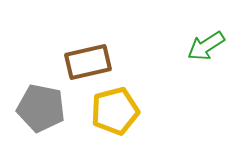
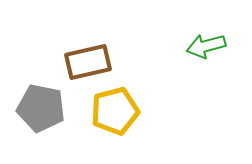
green arrow: rotated 18 degrees clockwise
